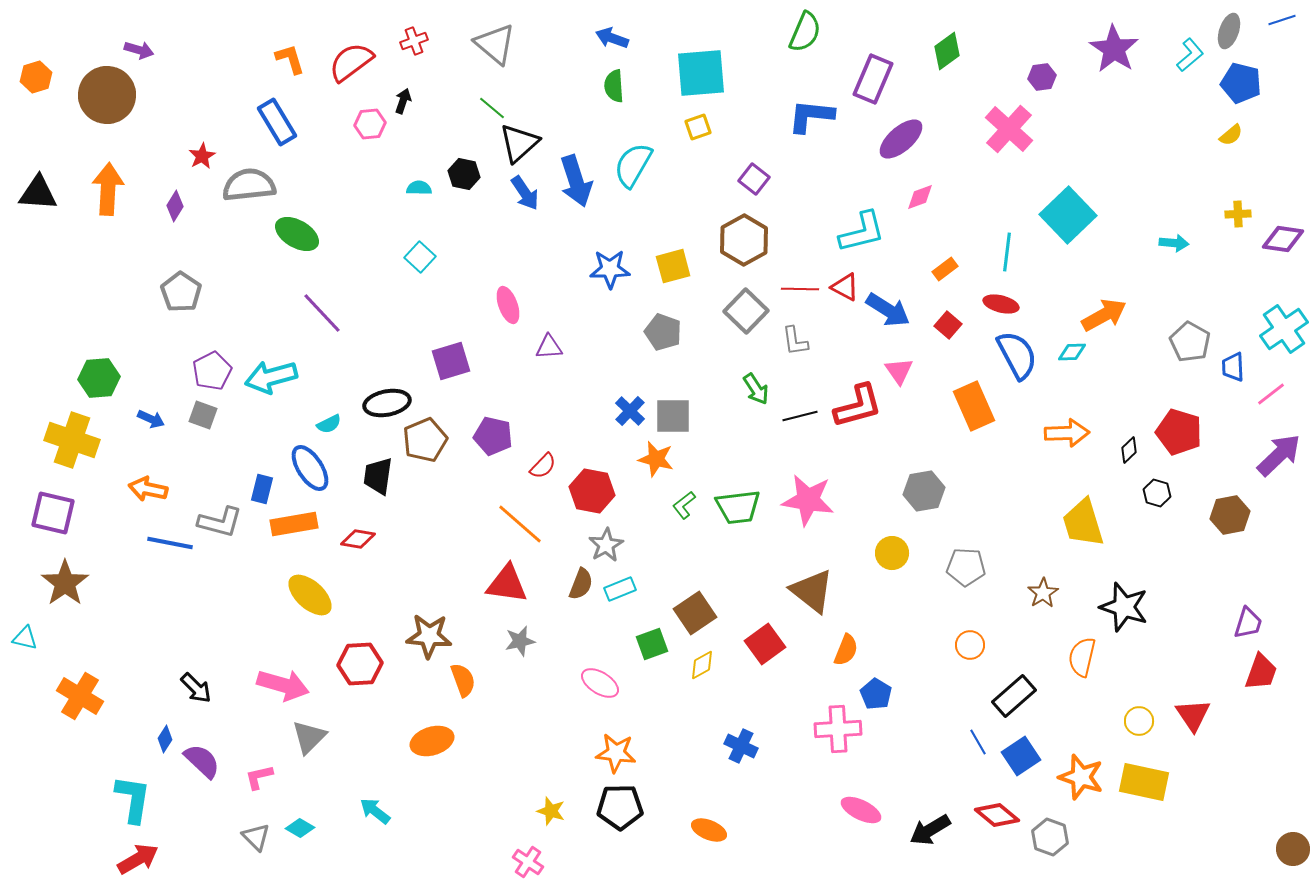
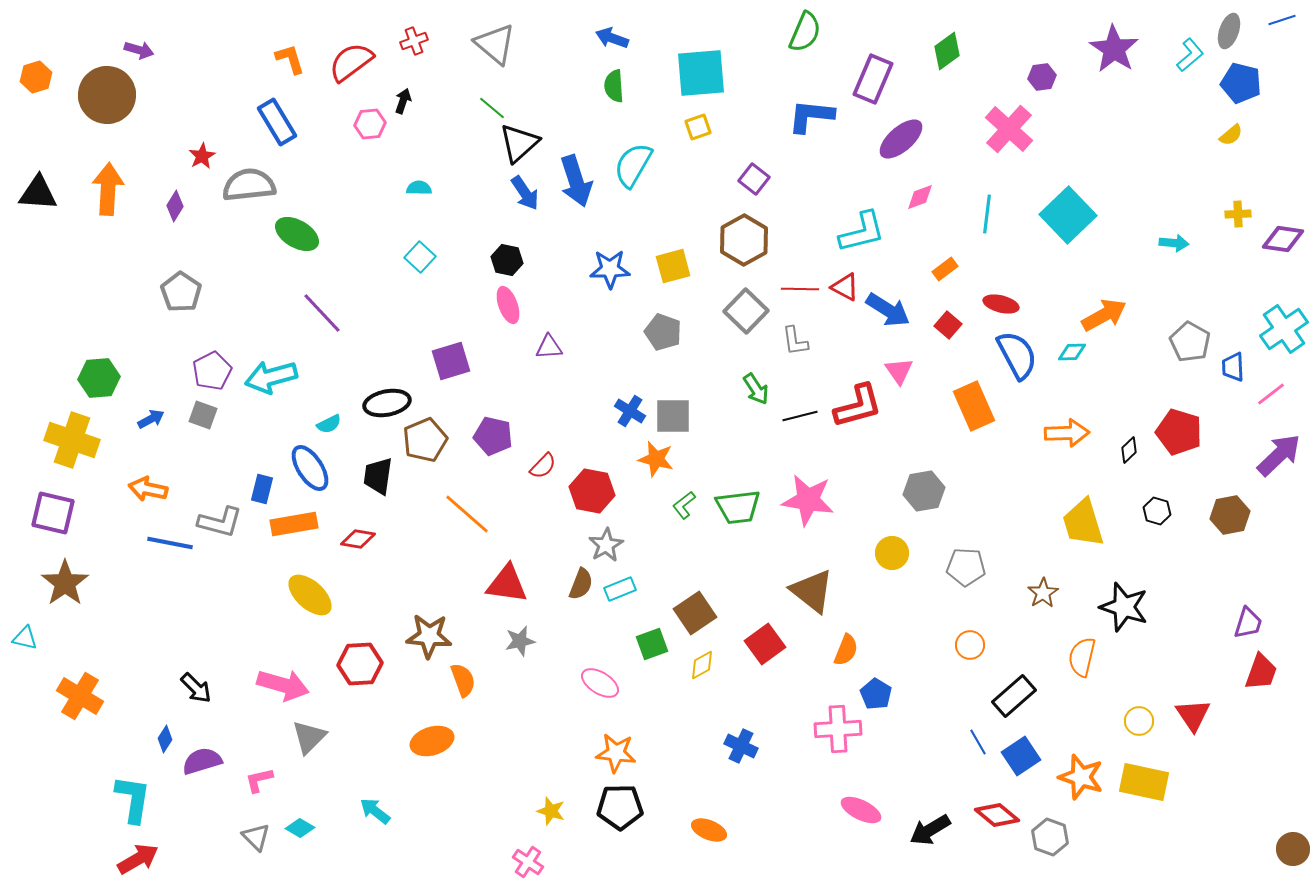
black hexagon at (464, 174): moved 43 px right, 86 px down
cyan line at (1007, 252): moved 20 px left, 38 px up
blue cross at (630, 411): rotated 12 degrees counterclockwise
blue arrow at (151, 419): rotated 52 degrees counterclockwise
black hexagon at (1157, 493): moved 18 px down
orange line at (520, 524): moved 53 px left, 10 px up
purple semicircle at (202, 761): rotated 60 degrees counterclockwise
pink L-shape at (259, 777): moved 3 px down
